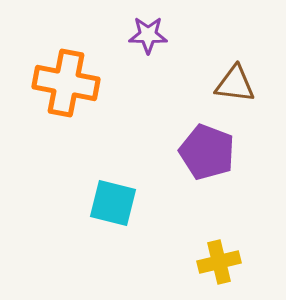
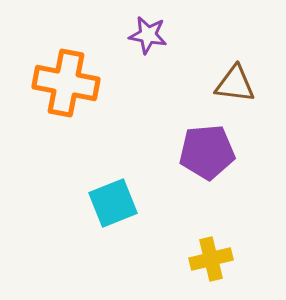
purple star: rotated 9 degrees clockwise
purple pentagon: rotated 26 degrees counterclockwise
cyan square: rotated 36 degrees counterclockwise
yellow cross: moved 8 px left, 3 px up
